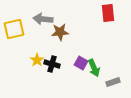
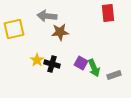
gray arrow: moved 4 px right, 3 px up
gray rectangle: moved 1 px right, 7 px up
